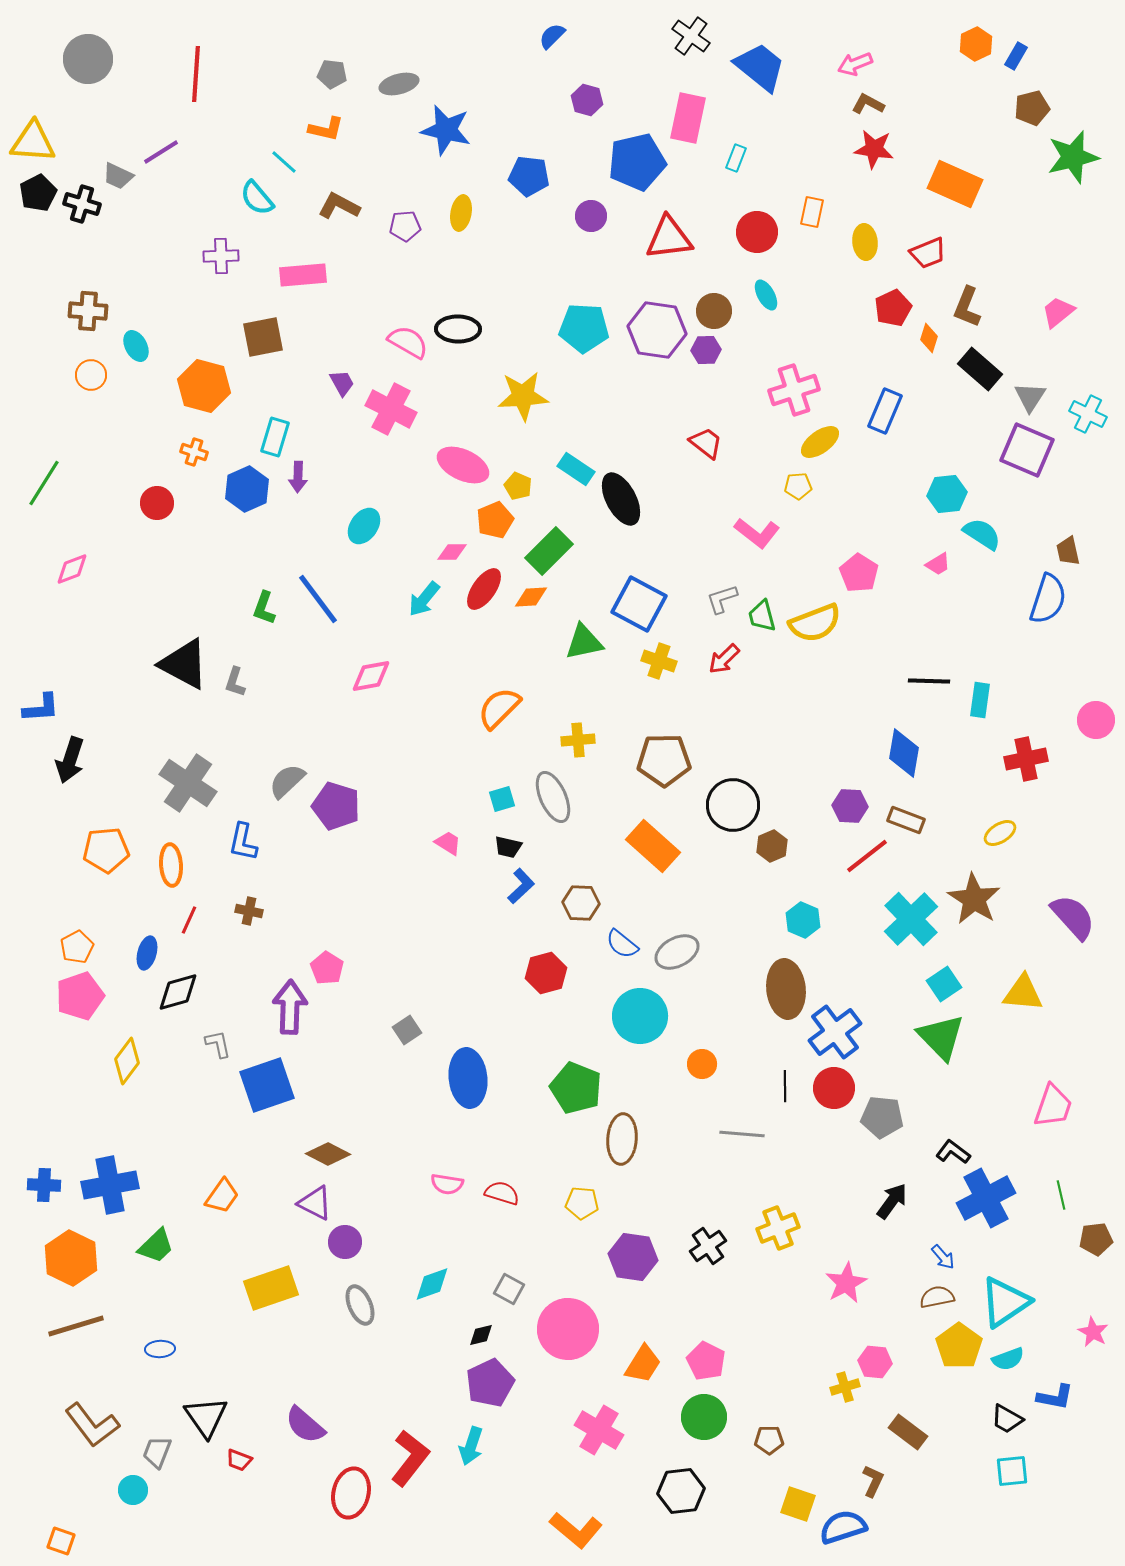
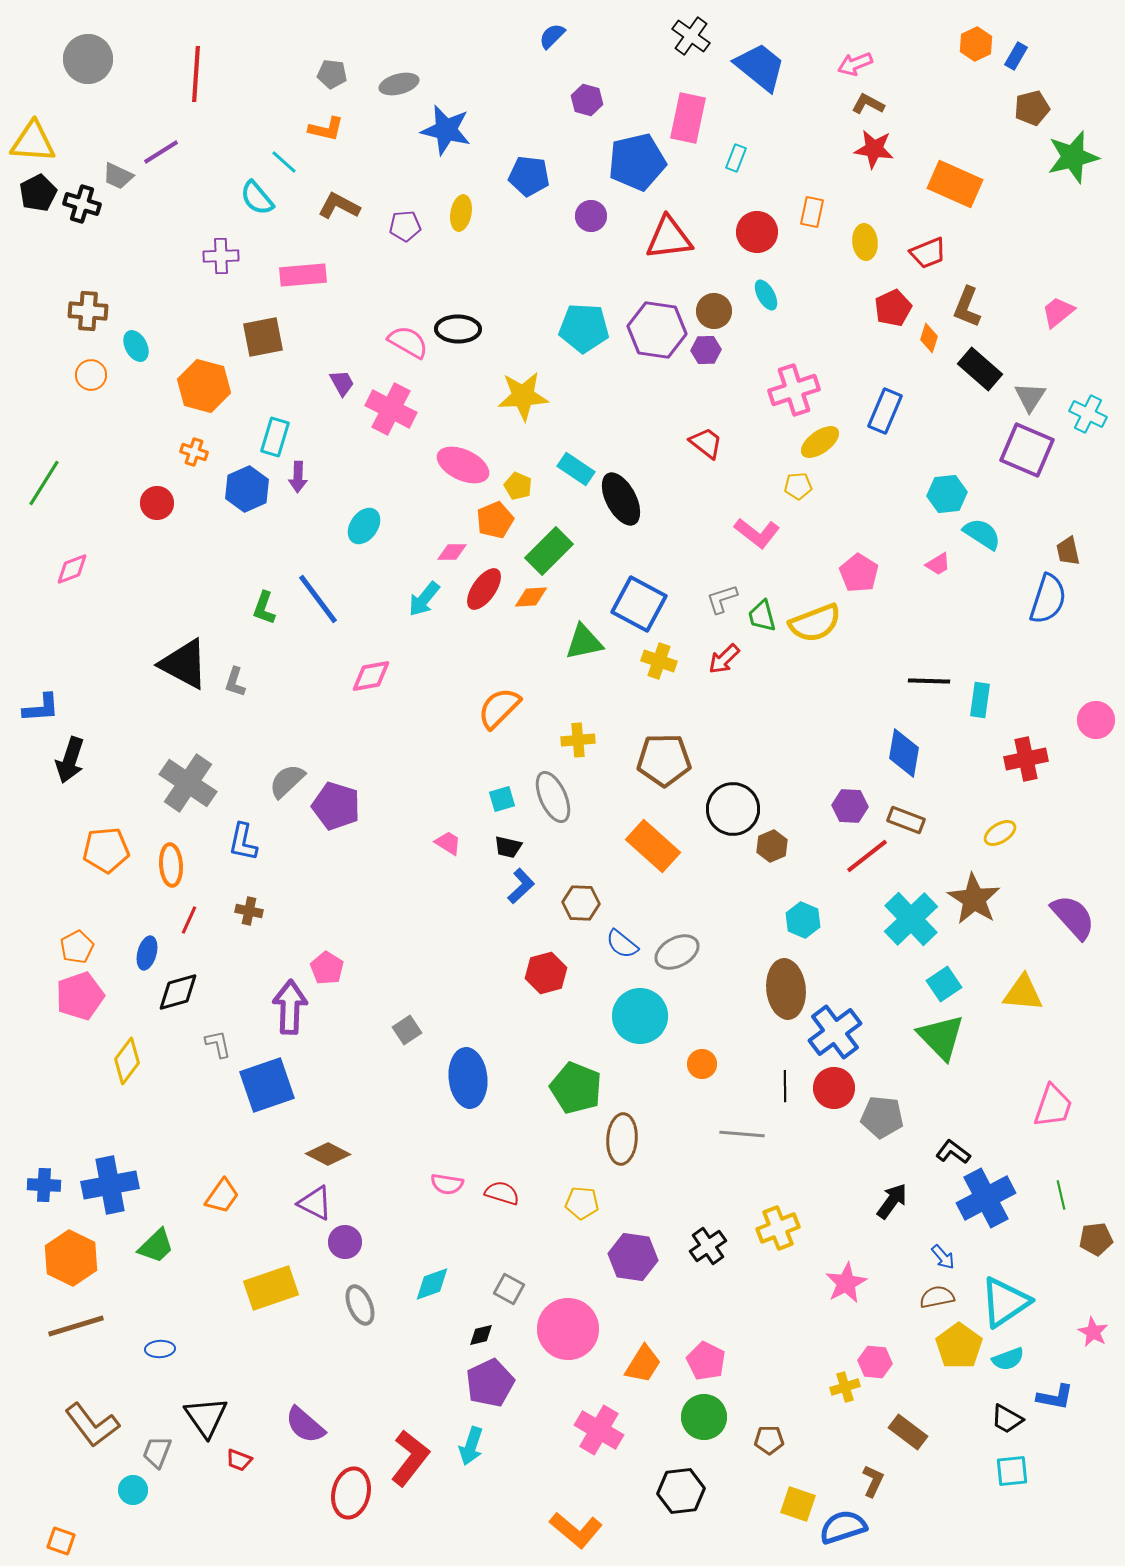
black circle at (733, 805): moved 4 px down
